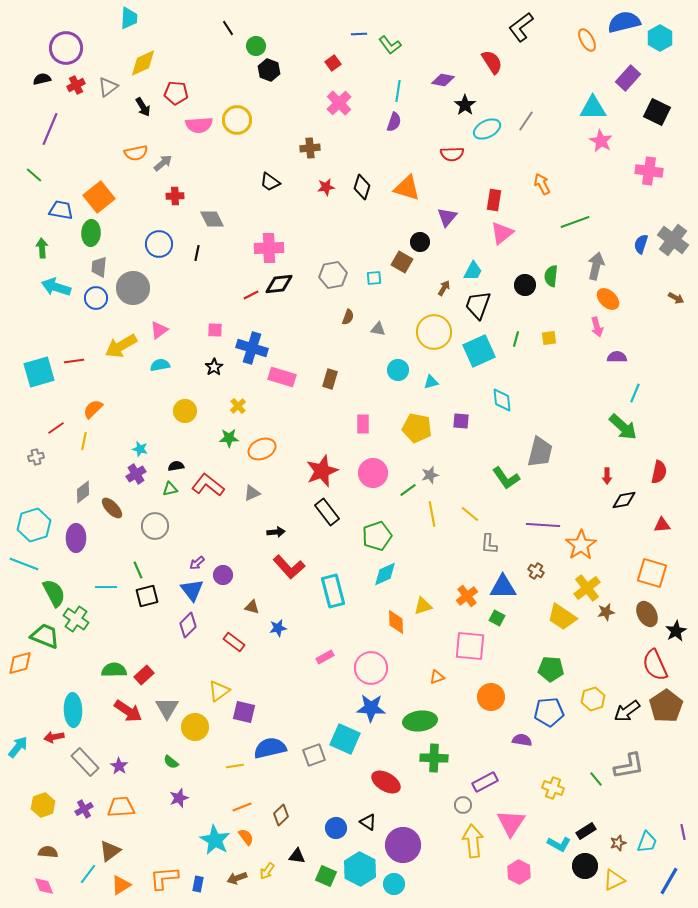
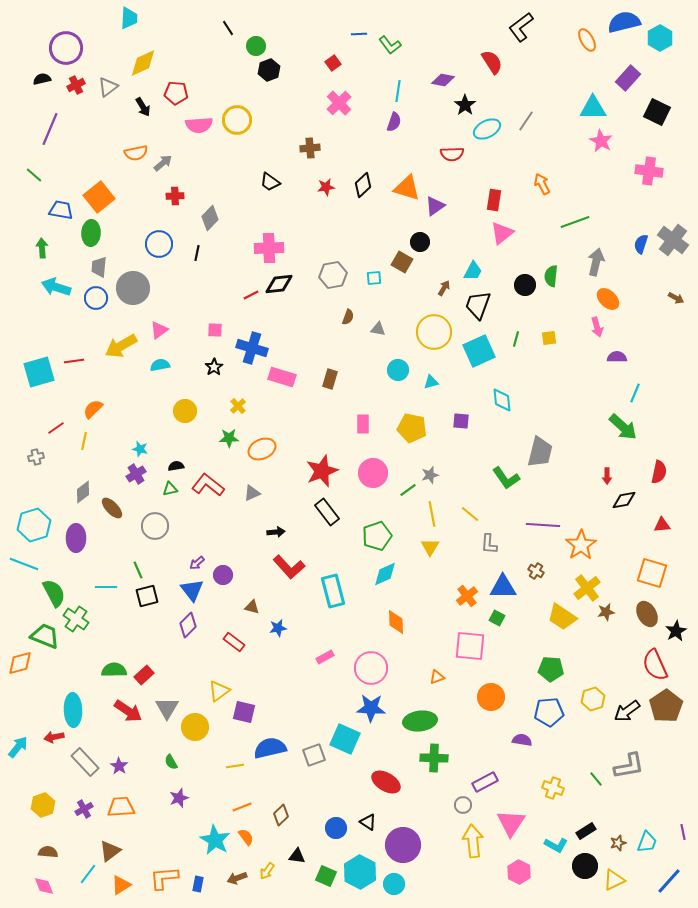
black hexagon at (269, 70): rotated 20 degrees clockwise
black diamond at (362, 187): moved 1 px right, 2 px up; rotated 30 degrees clockwise
purple triangle at (447, 217): moved 12 px left, 11 px up; rotated 15 degrees clockwise
gray diamond at (212, 219): moved 2 px left, 1 px up; rotated 70 degrees clockwise
gray arrow at (596, 266): moved 4 px up
yellow pentagon at (417, 428): moved 5 px left
yellow triangle at (423, 606): moved 7 px right, 59 px up; rotated 42 degrees counterclockwise
green semicircle at (171, 762): rotated 21 degrees clockwise
cyan L-shape at (559, 844): moved 3 px left, 1 px down
cyan hexagon at (360, 869): moved 3 px down
blue line at (669, 881): rotated 12 degrees clockwise
